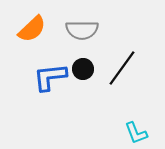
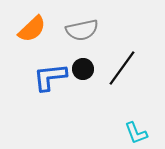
gray semicircle: rotated 12 degrees counterclockwise
